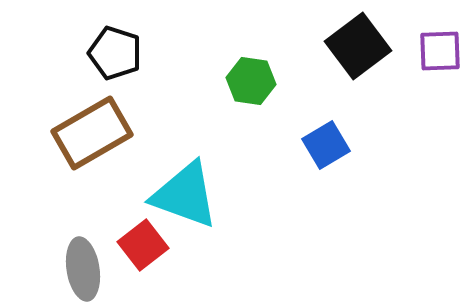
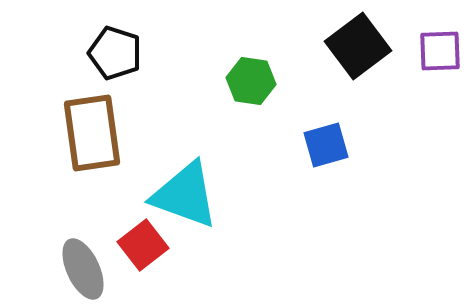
brown rectangle: rotated 68 degrees counterclockwise
blue square: rotated 15 degrees clockwise
gray ellipse: rotated 16 degrees counterclockwise
